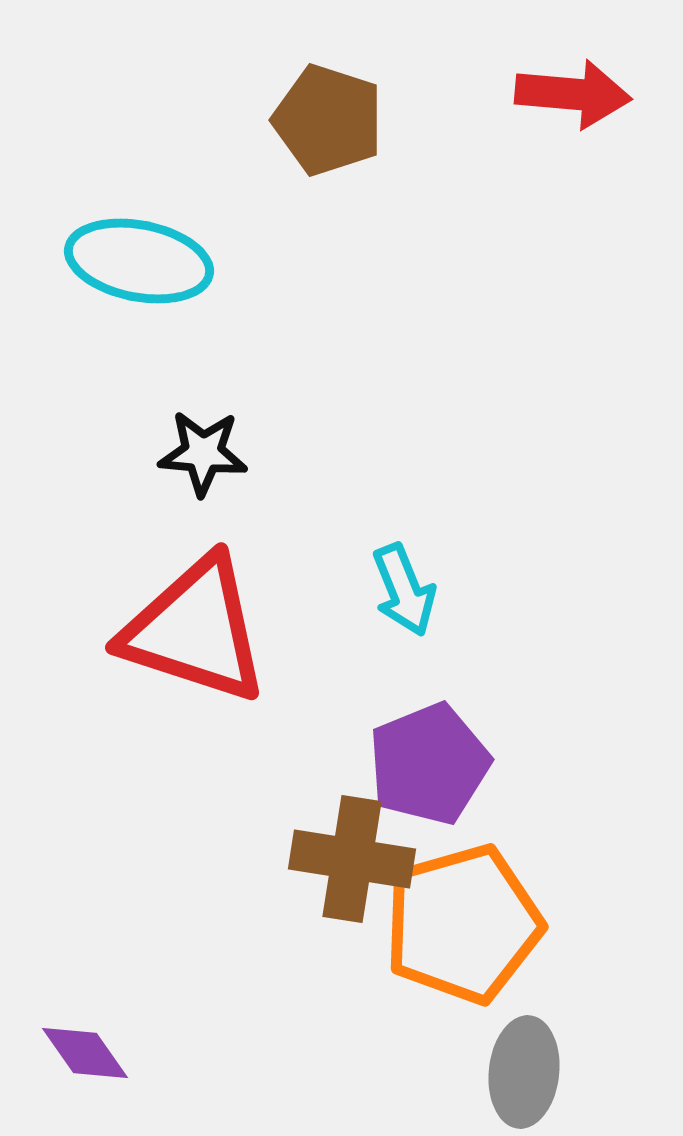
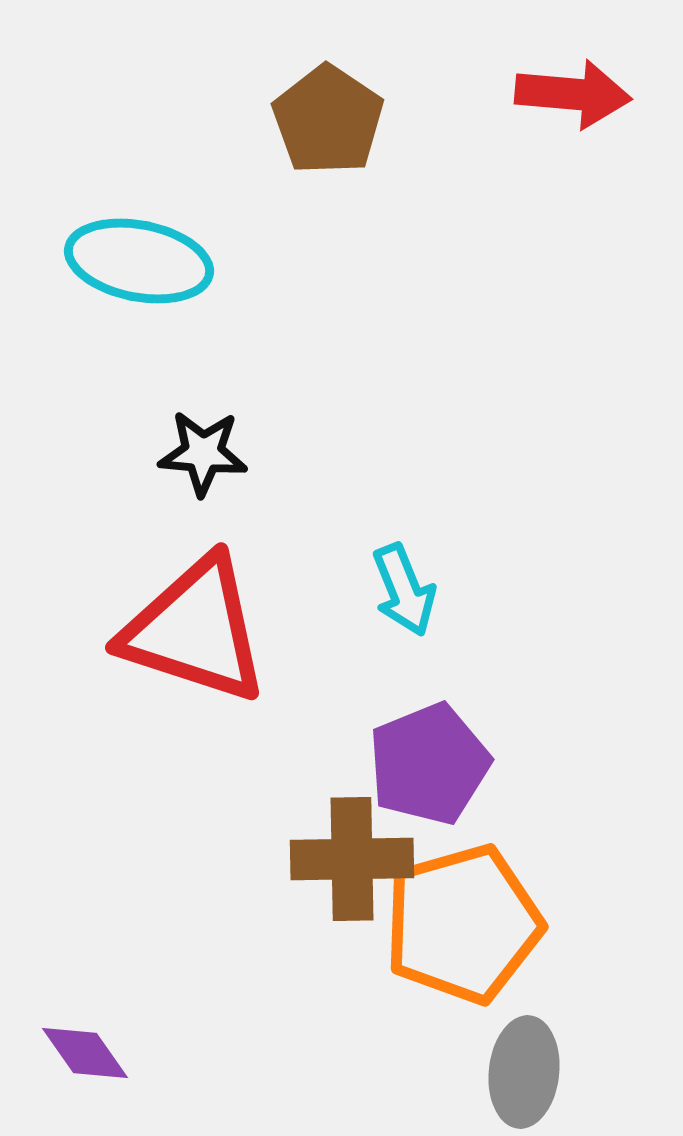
brown pentagon: rotated 16 degrees clockwise
brown cross: rotated 10 degrees counterclockwise
